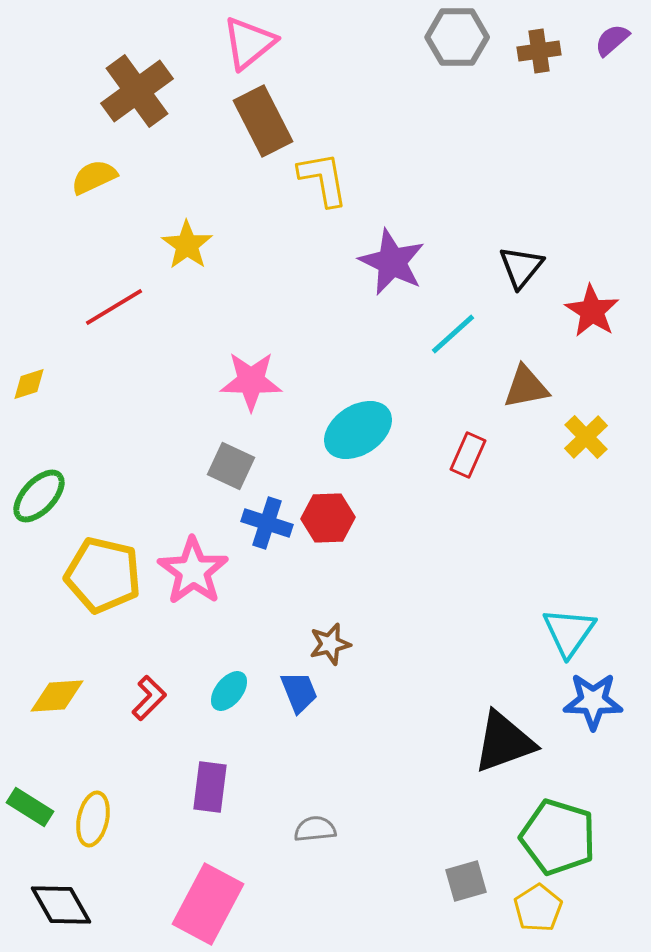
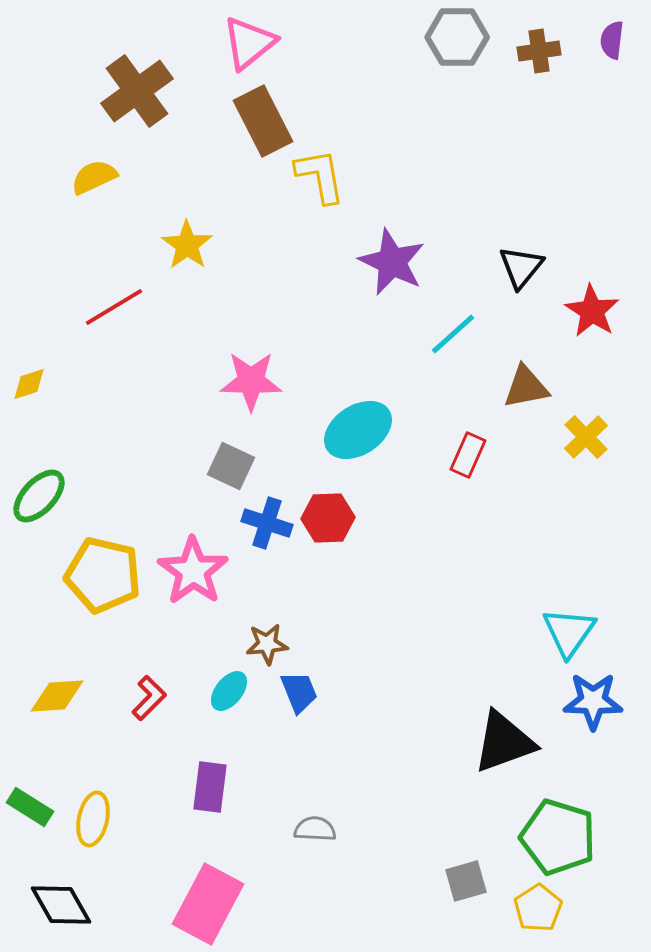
purple semicircle at (612, 40): rotated 42 degrees counterclockwise
yellow L-shape at (323, 179): moved 3 px left, 3 px up
brown star at (330, 644): moved 63 px left; rotated 9 degrees clockwise
gray semicircle at (315, 829): rotated 9 degrees clockwise
